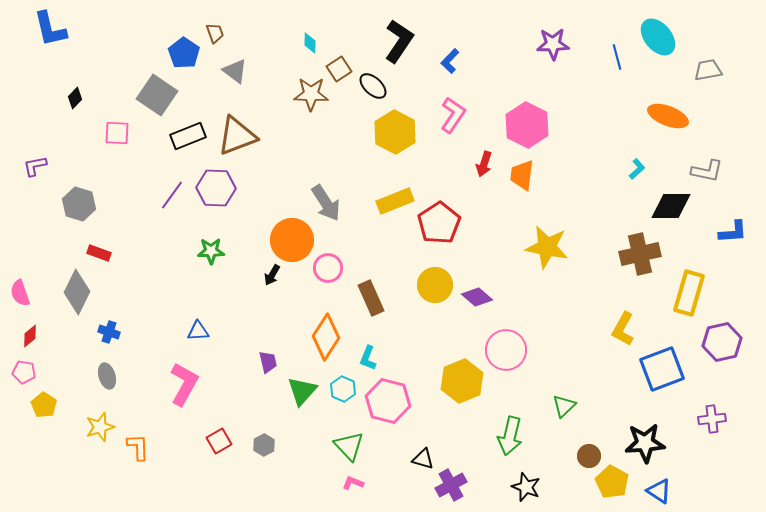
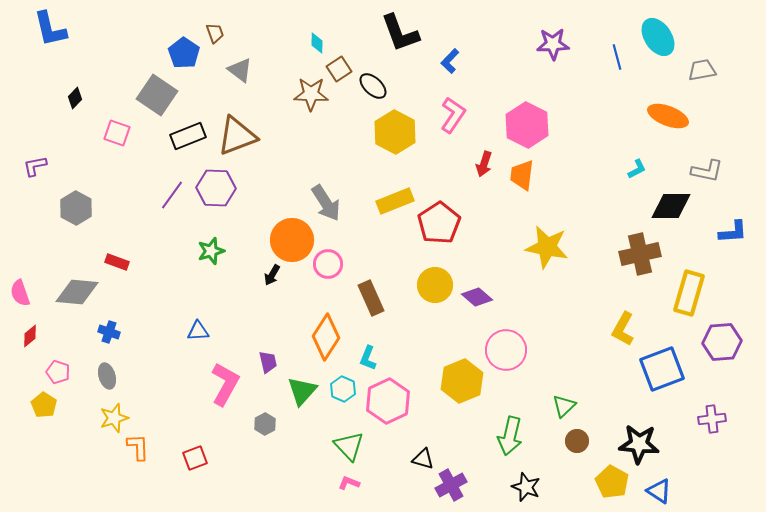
cyan ellipse at (658, 37): rotated 6 degrees clockwise
black L-shape at (399, 41): moved 1 px right, 8 px up; rotated 126 degrees clockwise
cyan diamond at (310, 43): moved 7 px right
gray trapezoid at (708, 70): moved 6 px left
gray triangle at (235, 71): moved 5 px right, 1 px up
pink square at (117, 133): rotated 16 degrees clockwise
cyan L-shape at (637, 169): rotated 15 degrees clockwise
gray hexagon at (79, 204): moved 3 px left, 4 px down; rotated 12 degrees clockwise
green star at (211, 251): rotated 16 degrees counterclockwise
red rectangle at (99, 253): moved 18 px right, 9 px down
pink circle at (328, 268): moved 4 px up
gray diamond at (77, 292): rotated 69 degrees clockwise
purple hexagon at (722, 342): rotated 9 degrees clockwise
pink pentagon at (24, 372): moved 34 px right; rotated 10 degrees clockwise
pink L-shape at (184, 384): moved 41 px right
pink hexagon at (388, 401): rotated 21 degrees clockwise
yellow star at (100, 427): moved 14 px right, 9 px up
red square at (219, 441): moved 24 px left, 17 px down; rotated 10 degrees clockwise
black star at (645, 443): moved 6 px left, 1 px down; rotated 9 degrees clockwise
gray hexagon at (264, 445): moved 1 px right, 21 px up
brown circle at (589, 456): moved 12 px left, 15 px up
pink L-shape at (353, 483): moved 4 px left
